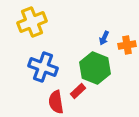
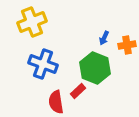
blue cross: moved 3 px up
